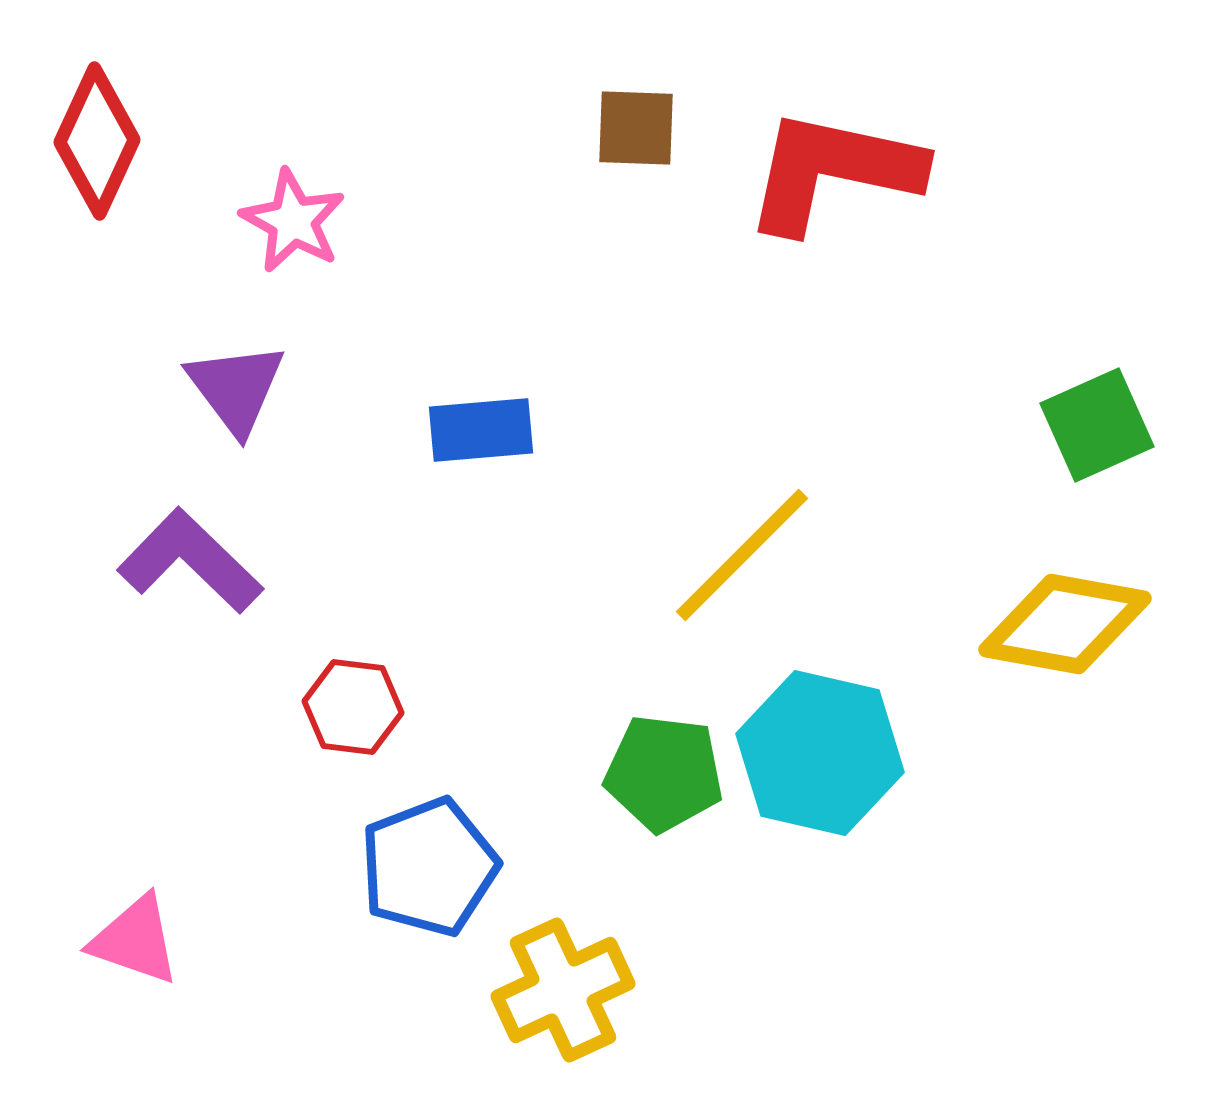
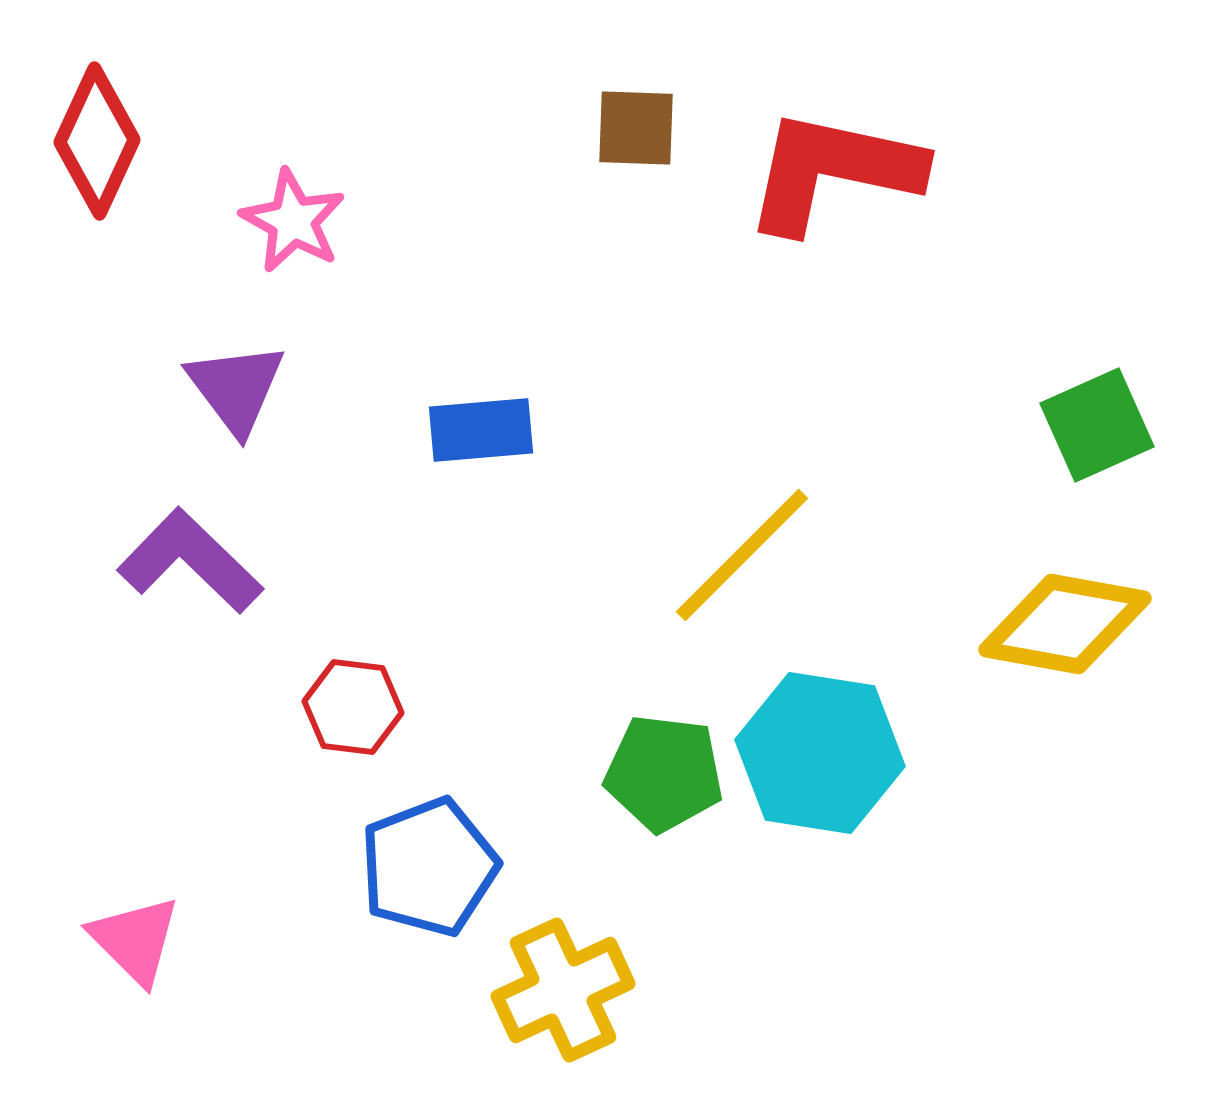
cyan hexagon: rotated 4 degrees counterclockwise
pink triangle: rotated 26 degrees clockwise
